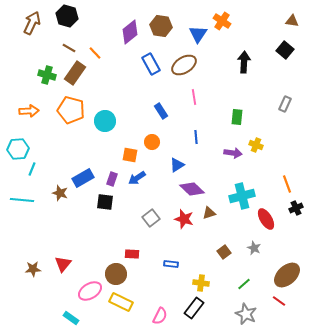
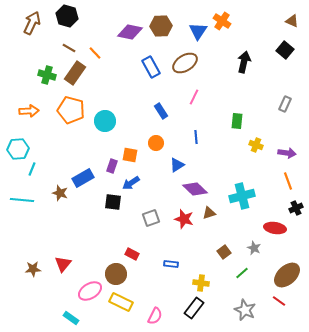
brown triangle at (292, 21): rotated 16 degrees clockwise
brown hexagon at (161, 26): rotated 10 degrees counterclockwise
purple diamond at (130, 32): rotated 50 degrees clockwise
blue triangle at (198, 34): moved 3 px up
black arrow at (244, 62): rotated 10 degrees clockwise
blue rectangle at (151, 64): moved 3 px down
brown ellipse at (184, 65): moved 1 px right, 2 px up
pink line at (194, 97): rotated 35 degrees clockwise
green rectangle at (237, 117): moved 4 px down
orange circle at (152, 142): moved 4 px right, 1 px down
purple arrow at (233, 153): moved 54 px right
blue arrow at (137, 178): moved 6 px left, 5 px down
purple rectangle at (112, 179): moved 13 px up
orange line at (287, 184): moved 1 px right, 3 px up
purple diamond at (192, 189): moved 3 px right
black square at (105, 202): moved 8 px right
gray square at (151, 218): rotated 18 degrees clockwise
red ellipse at (266, 219): moved 9 px right, 9 px down; rotated 50 degrees counterclockwise
red rectangle at (132, 254): rotated 24 degrees clockwise
green line at (244, 284): moved 2 px left, 11 px up
gray star at (246, 314): moved 1 px left, 4 px up
pink semicircle at (160, 316): moved 5 px left
